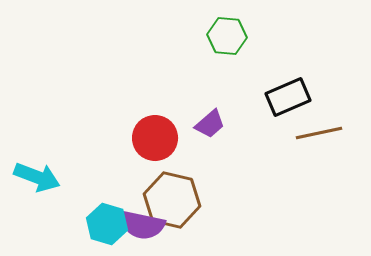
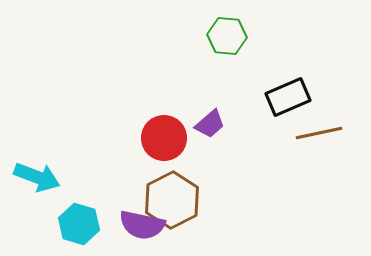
red circle: moved 9 px right
brown hexagon: rotated 20 degrees clockwise
cyan hexagon: moved 28 px left
